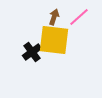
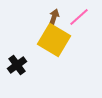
yellow square: rotated 24 degrees clockwise
black cross: moved 15 px left, 13 px down
